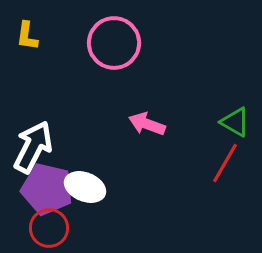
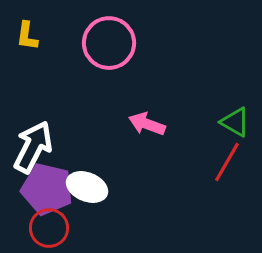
pink circle: moved 5 px left
red line: moved 2 px right, 1 px up
white ellipse: moved 2 px right
